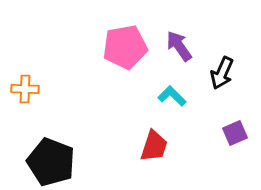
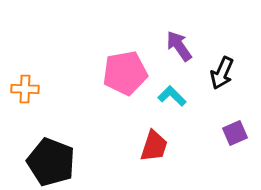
pink pentagon: moved 26 px down
